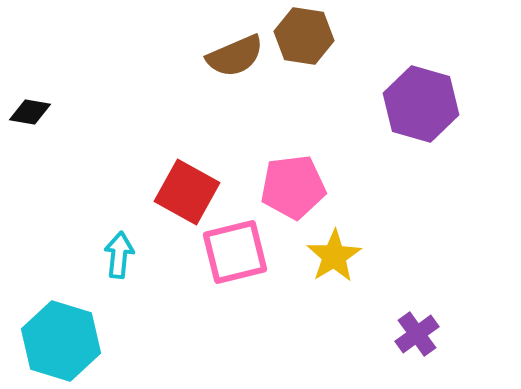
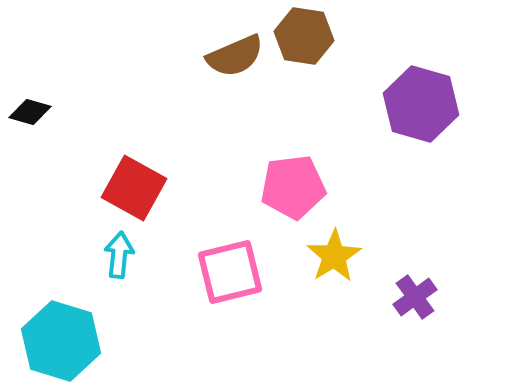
black diamond: rotated 6 degrees clockwise
red square: moved 53 px left, 4 px up
pink square: moved 5 px left, 20 px down
purple cross: moved 2 px left, 37 px up
